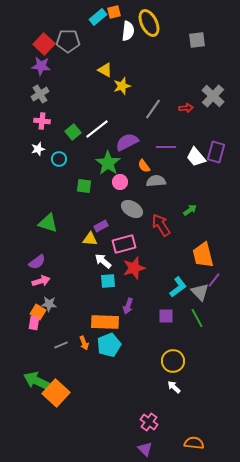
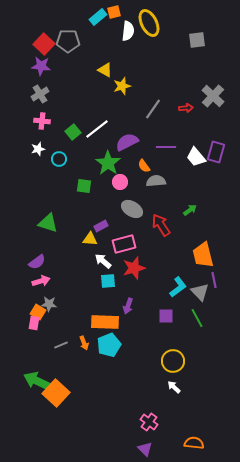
purple line at (214, 280): rotated 49 degrees counterclockwise
